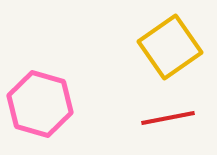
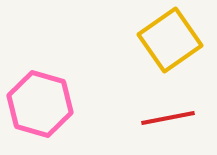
yellow square: moved 7 px up
